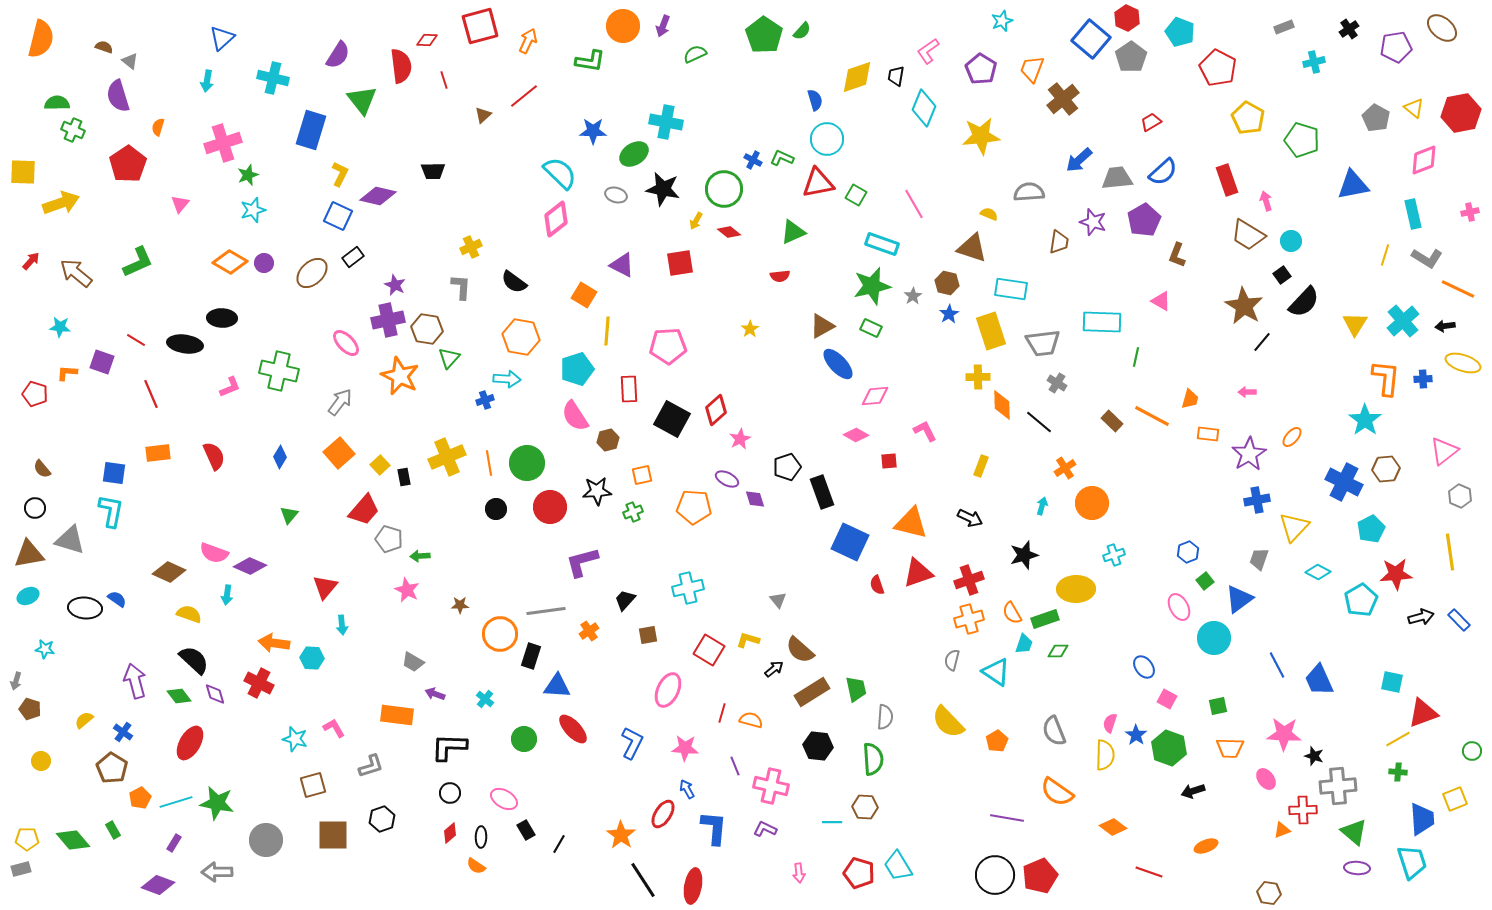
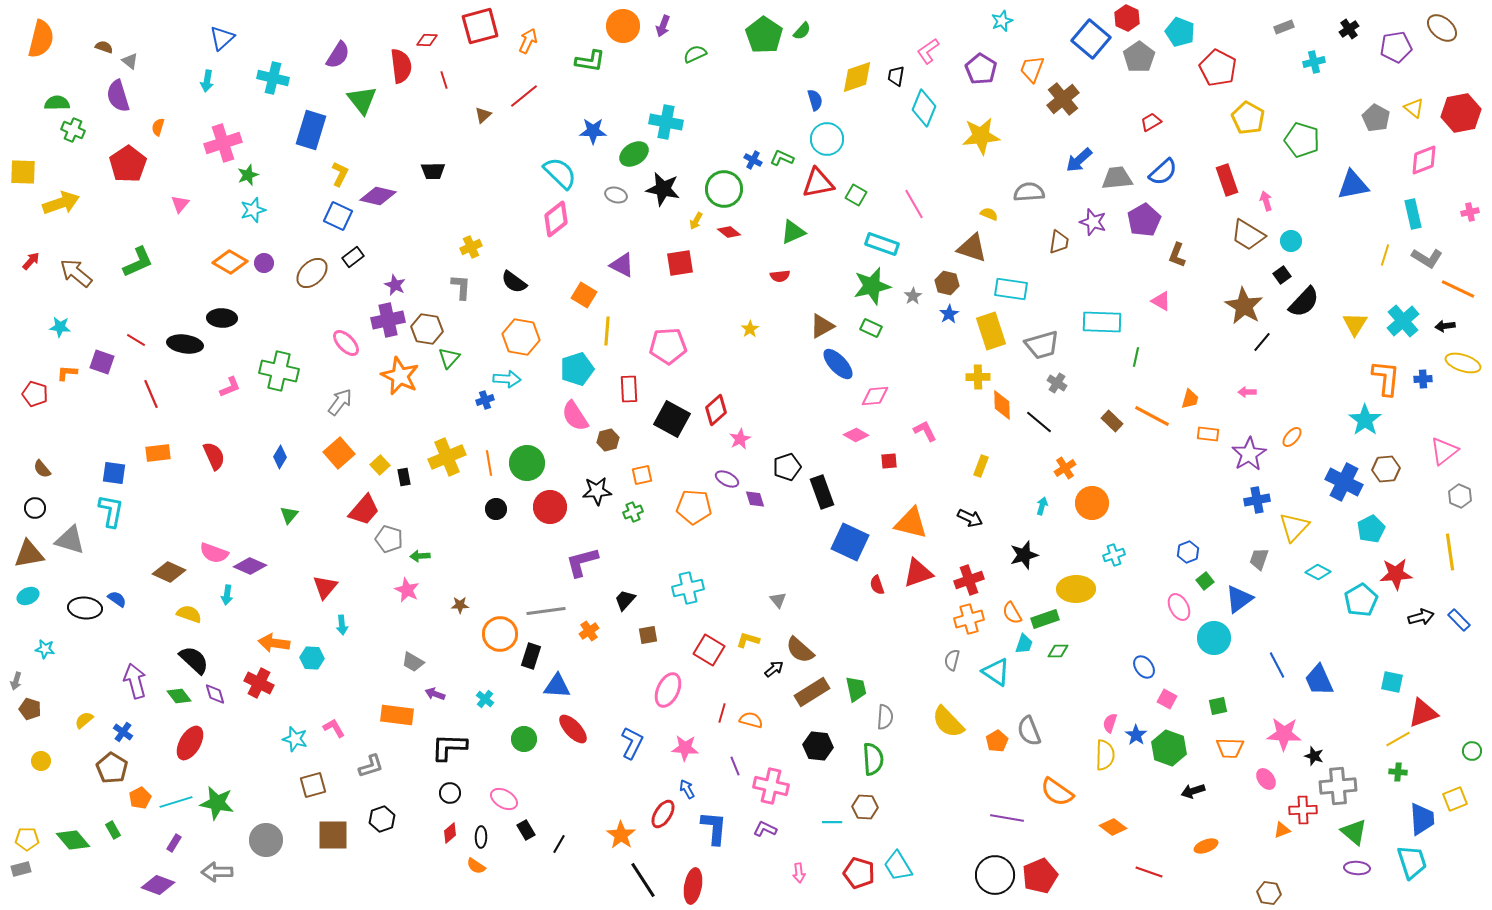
gray pentagon at (1131, 57): moved 8 px right
gray trapezoid at (1043, 343): moved 1 px left, 2 px down; rotated 9 degrees counterclockwise
gray semicircle at (1054, 731): moved 25 px left
